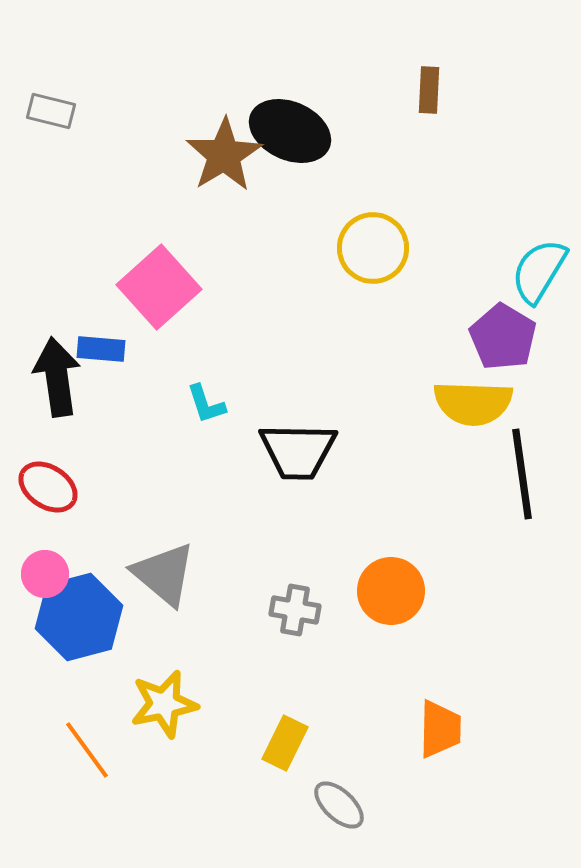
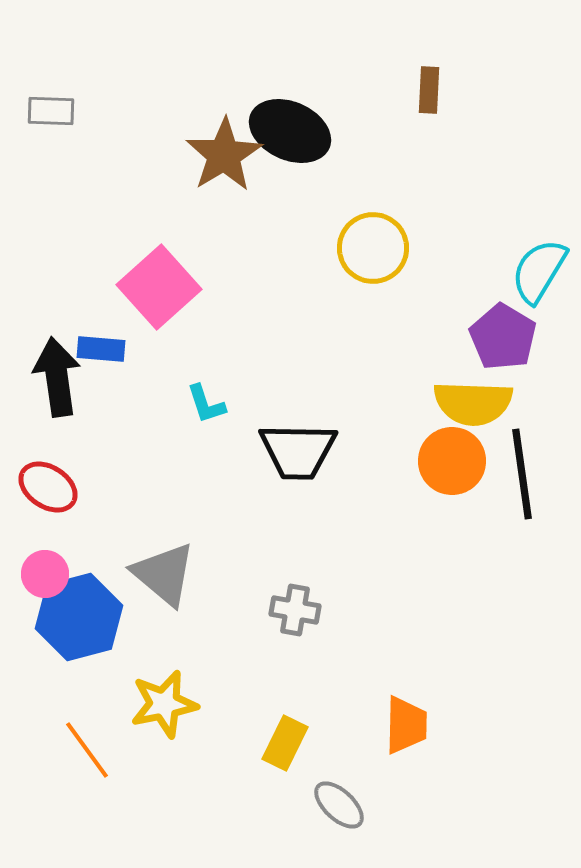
gray rectangle: rotated 12 degrees counterclockwise
orange circle: moved 61 px right, 130 px up
orange trapezoid: moved 34 px left, 4 px up
